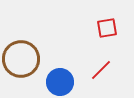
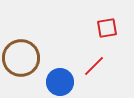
brown circle: moved 1 px up
red line: moved 7 px left, 4 px up
